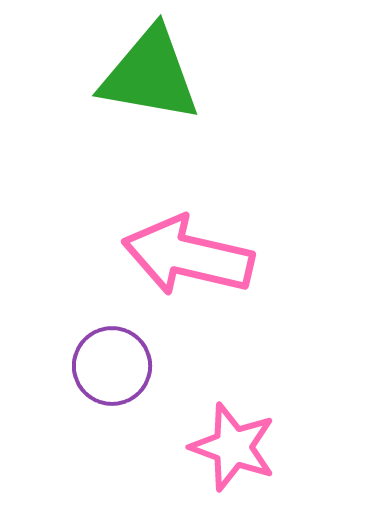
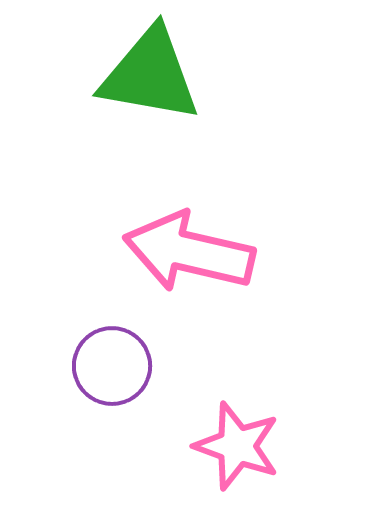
pink arrow: moved 1 px right, 4 px up
pink star: moved 4 px right, 1 px up
